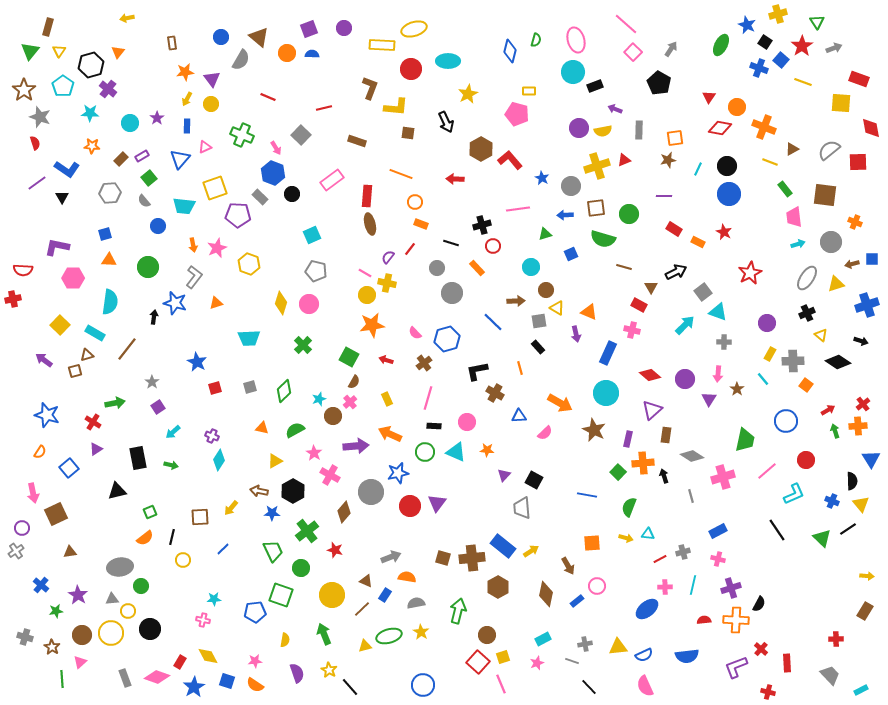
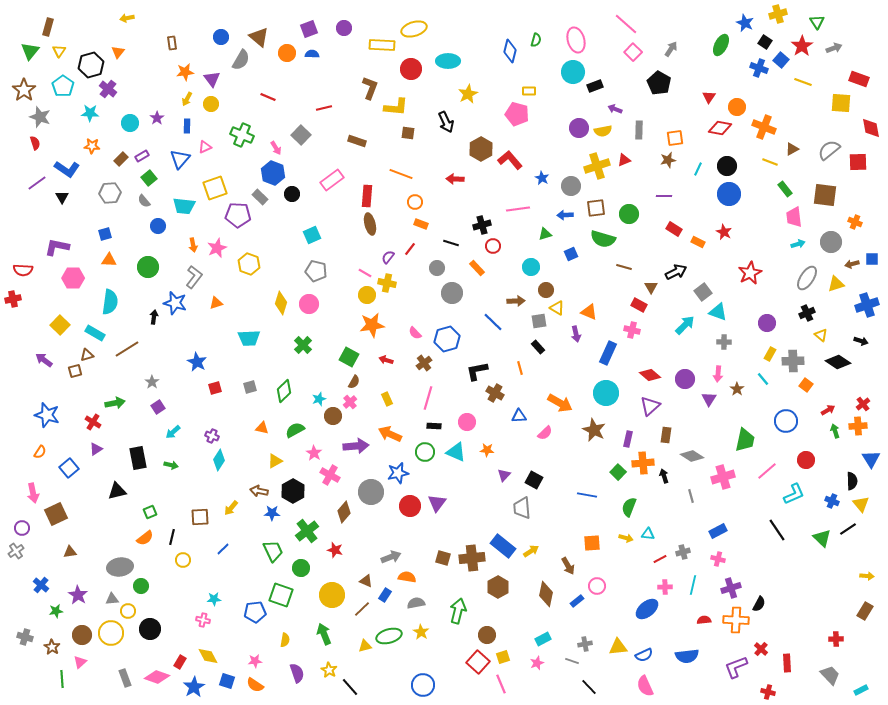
blue star at (747, 25): moved 2 px left, 2 px up
brown line at (127, 349): rotated 20 degrees clockwise
purple triangle at (652, 410): moved 2 px left, 4 px up
